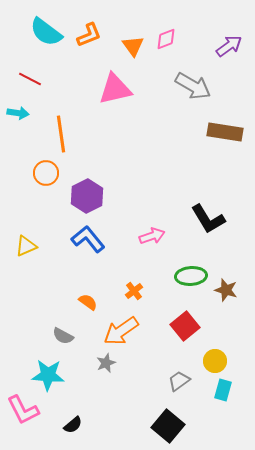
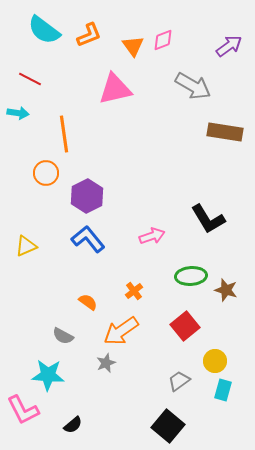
cyan semicircle: moved 2 px left, 2 px up
pink diamond: moved 3 px left, 1 px down
orange line: moved 3 px right
